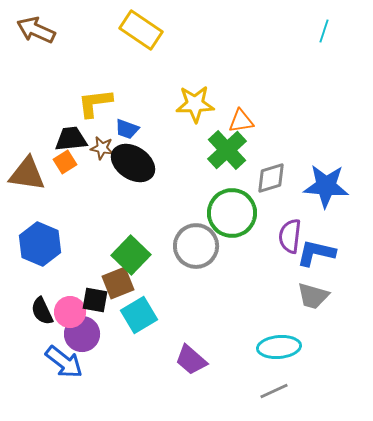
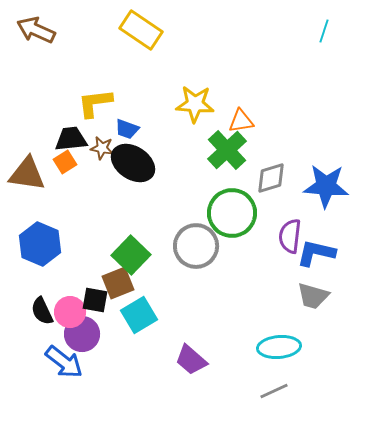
yellow star: rotated 6 degrees clockwise
